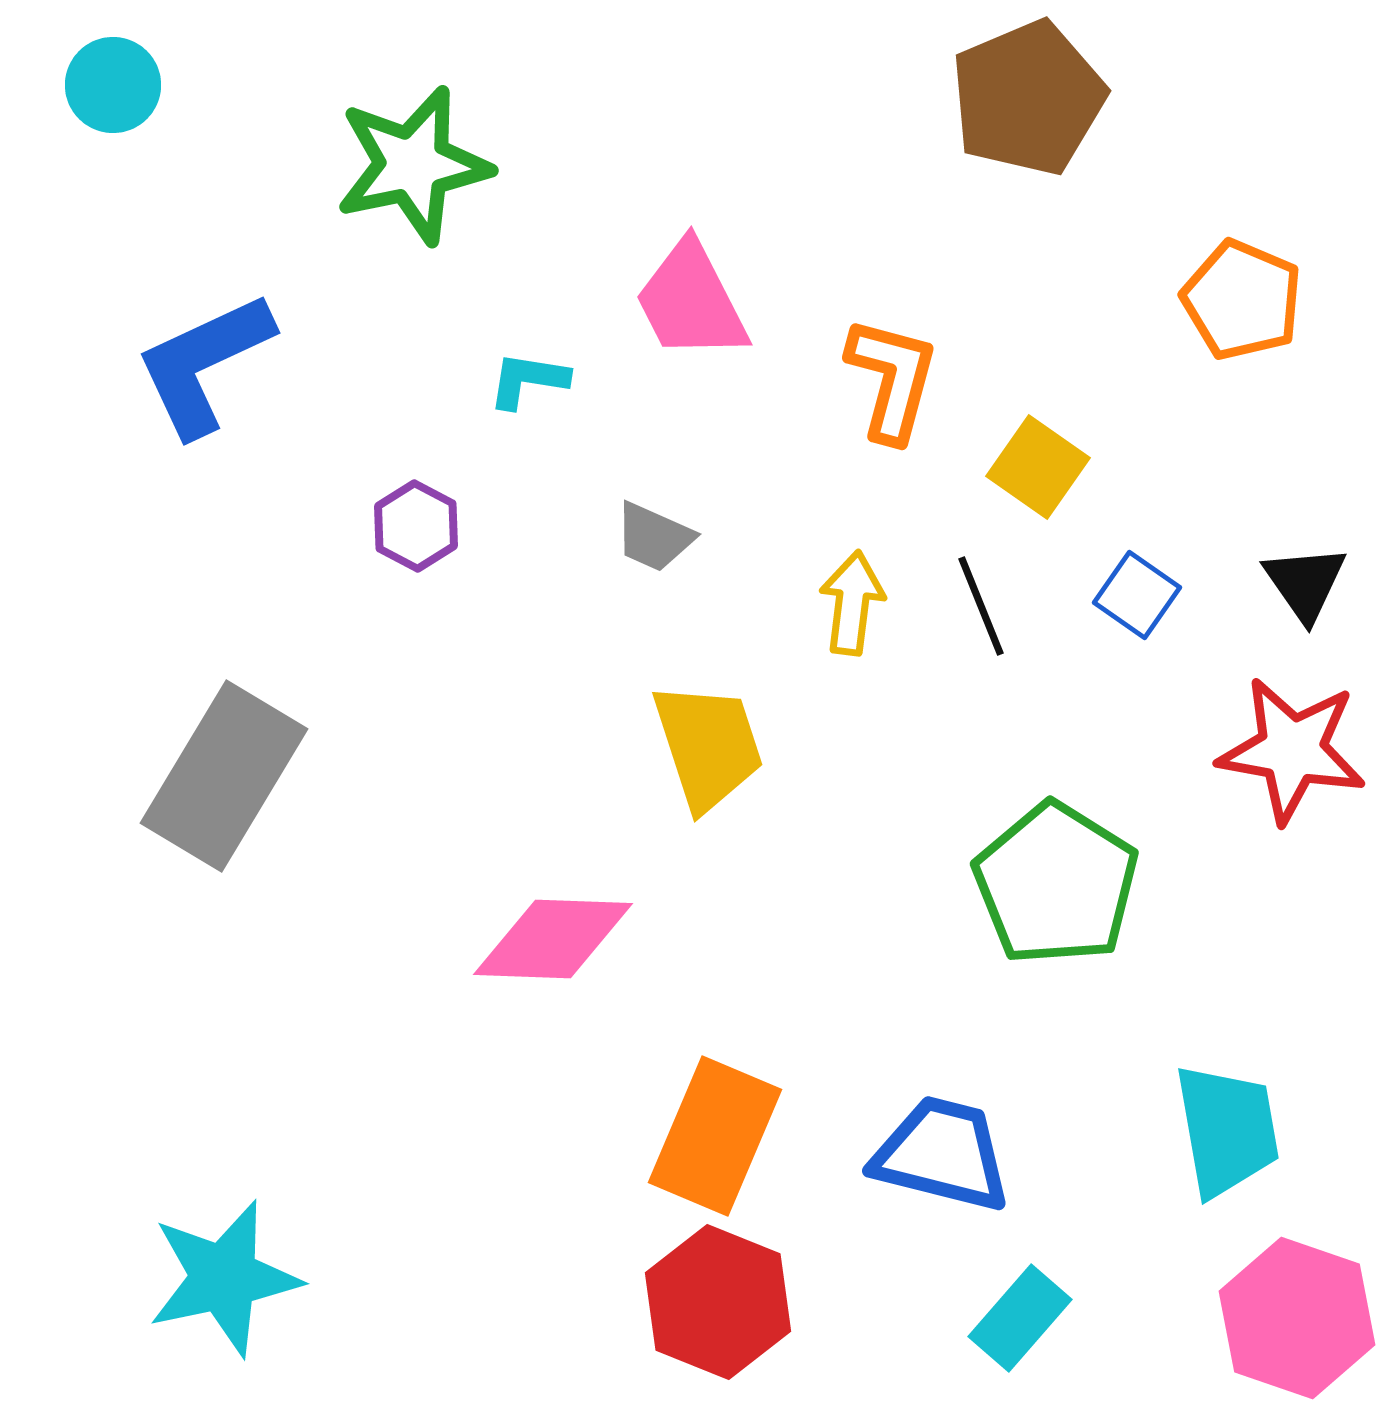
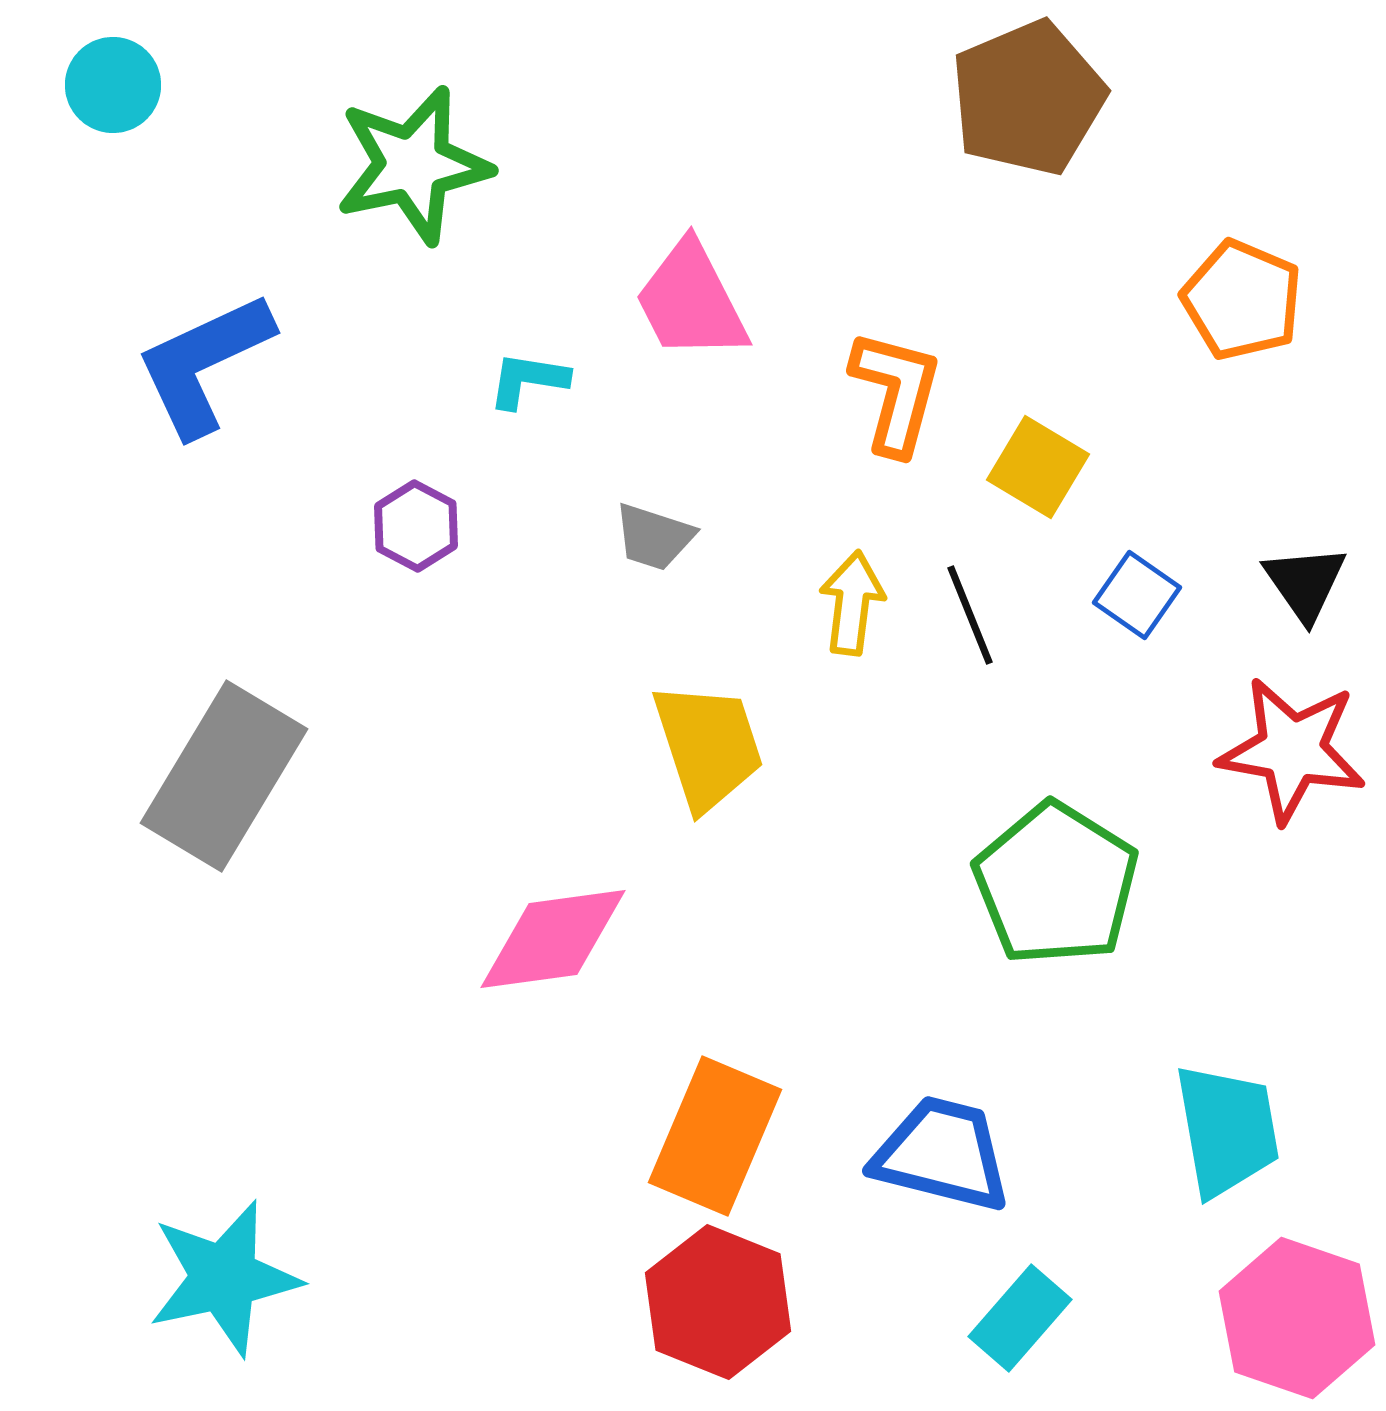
orange L-shape: moved 4 px right, 13 px down
yellow square: rotated 4 degrees counterclockwise
gray trapezoid: rotated 6 degrees counterclockwise
black line: moved 11 px left, 9 px down
pink diamond: rotated 10 degrees counterclockwise
